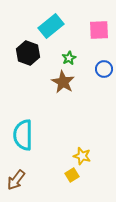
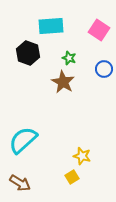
cyan rectangle: rotated 35 degrees clockwise
pink square: rotated 35 degrees clockwise
green star: rotated 24 degrees counterclockwise
cyan semicircle: moved 5 px down; rotated 48 degrees clockwise
yellow square: moved 2 px down
brown arrow: moved 4 px right, 3 px down; rotated 95 degrees counterclockwise
